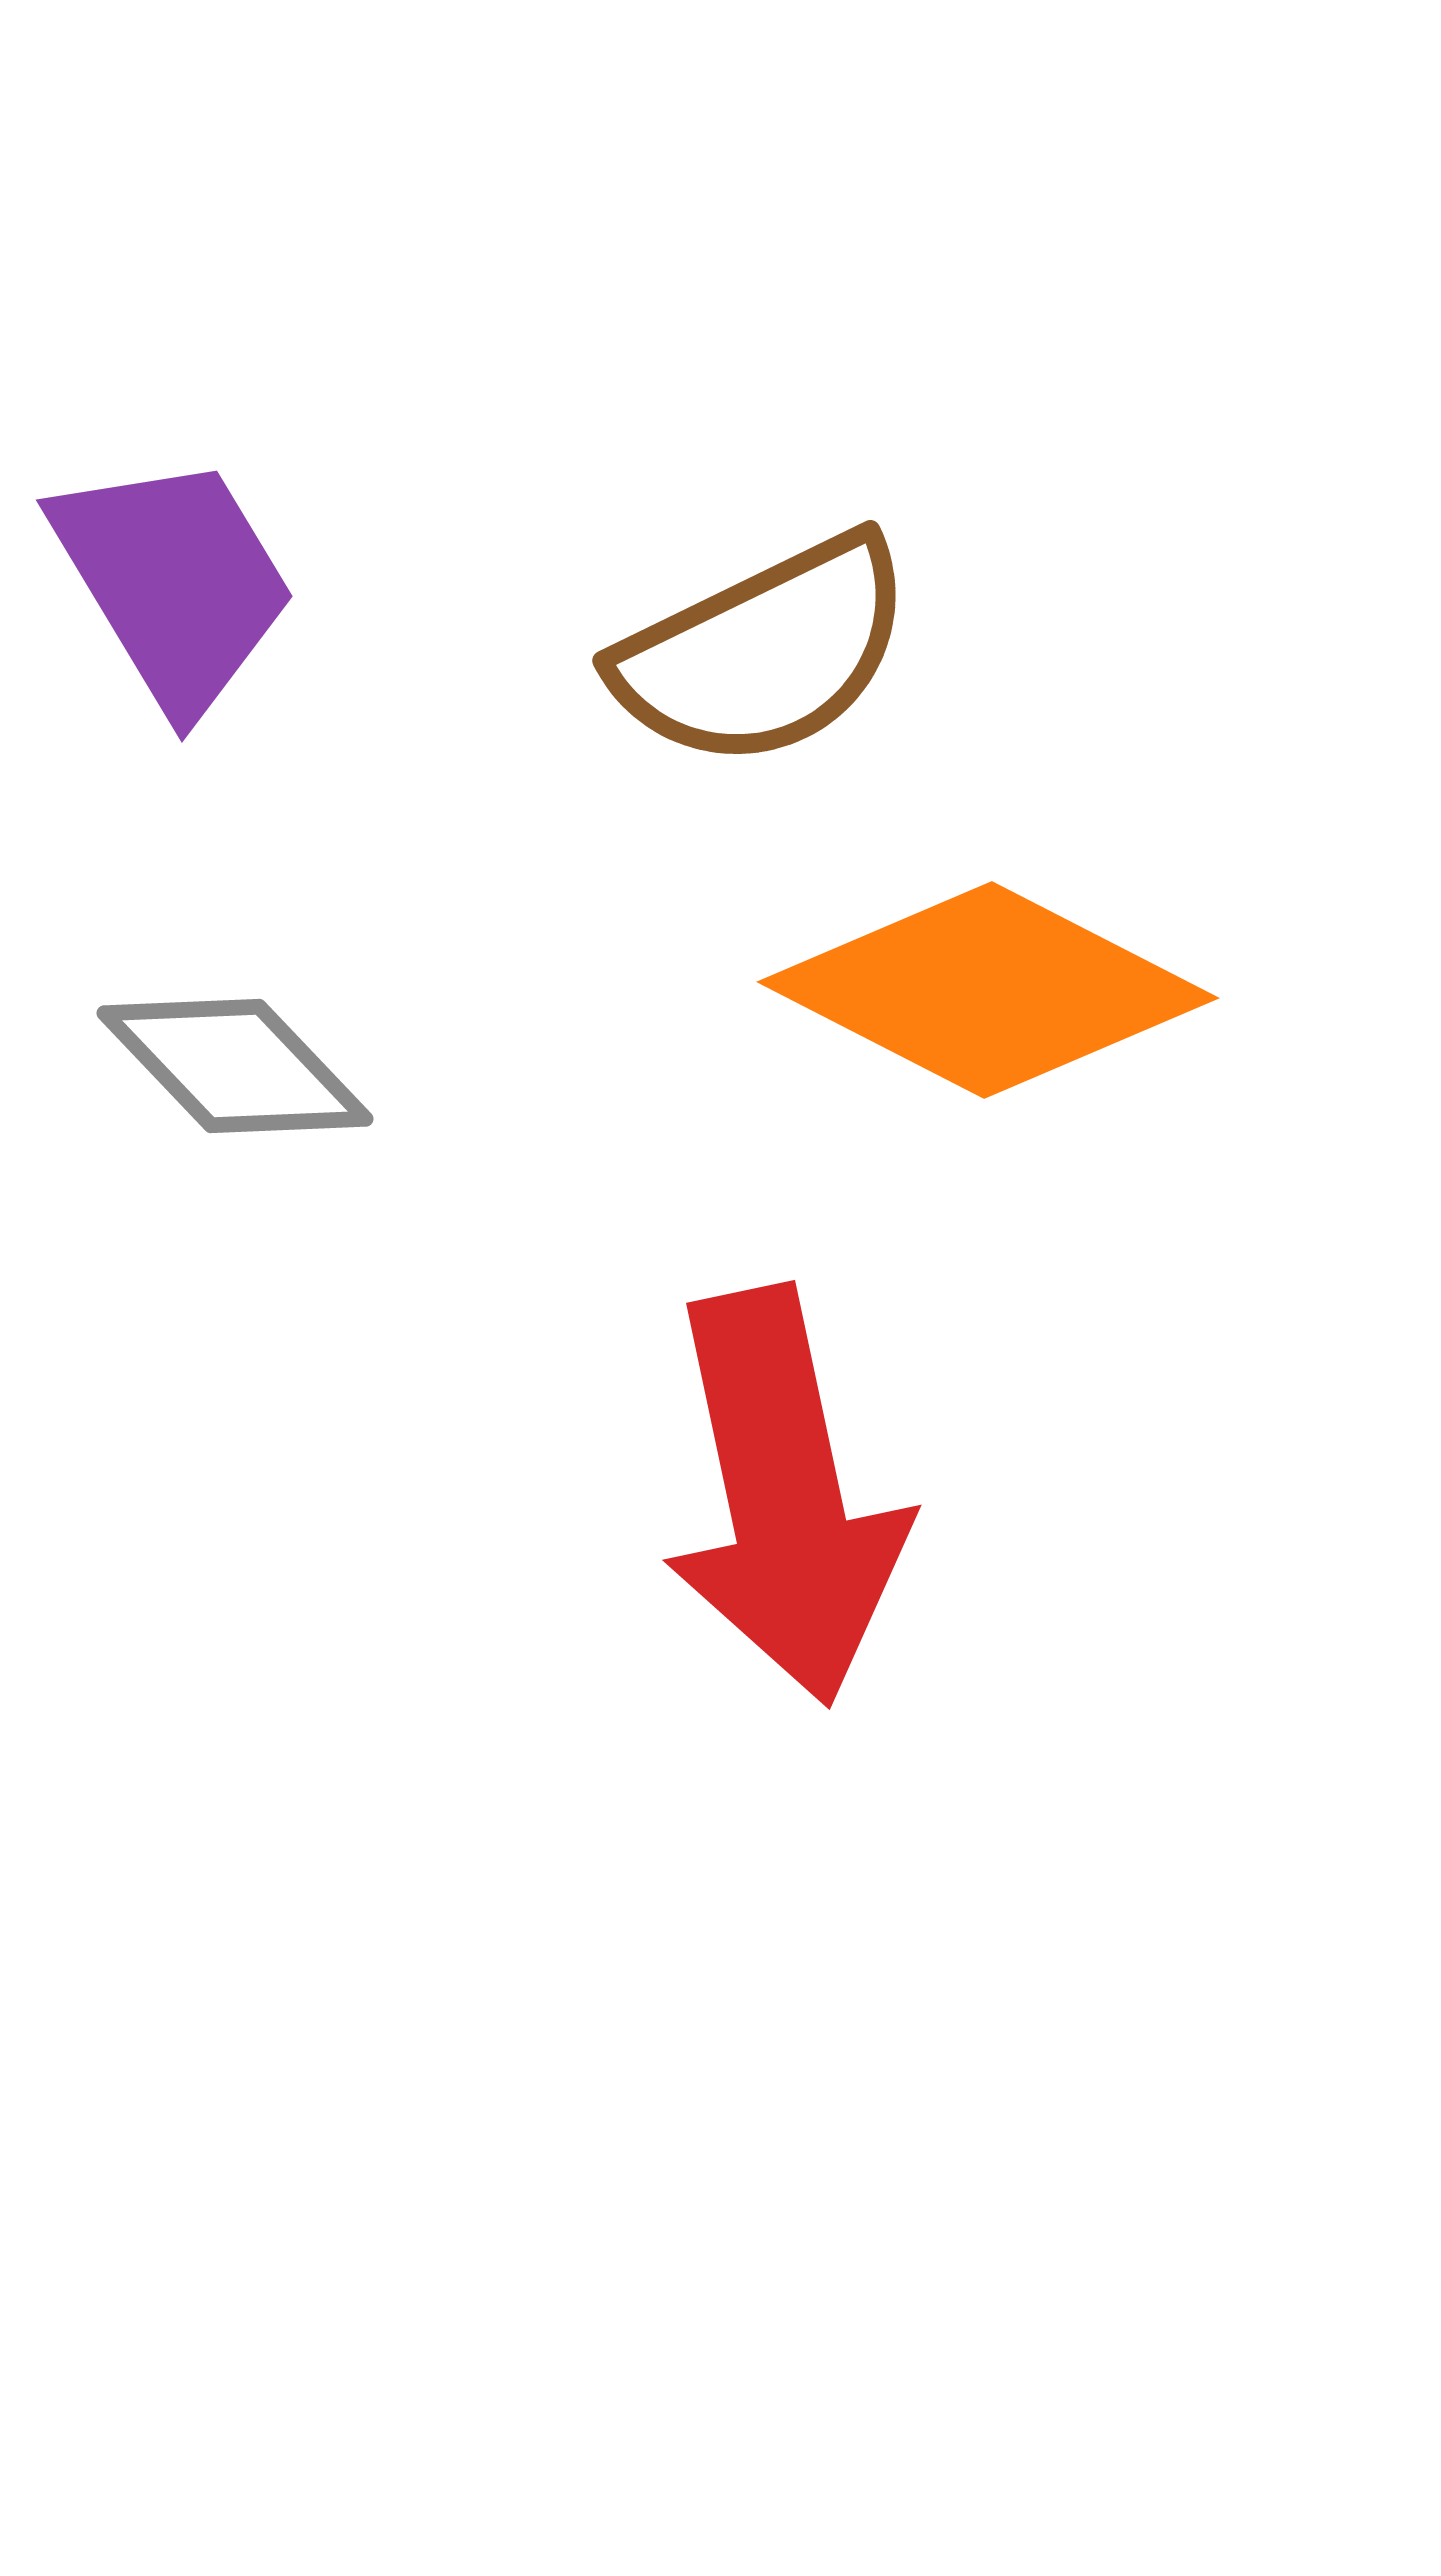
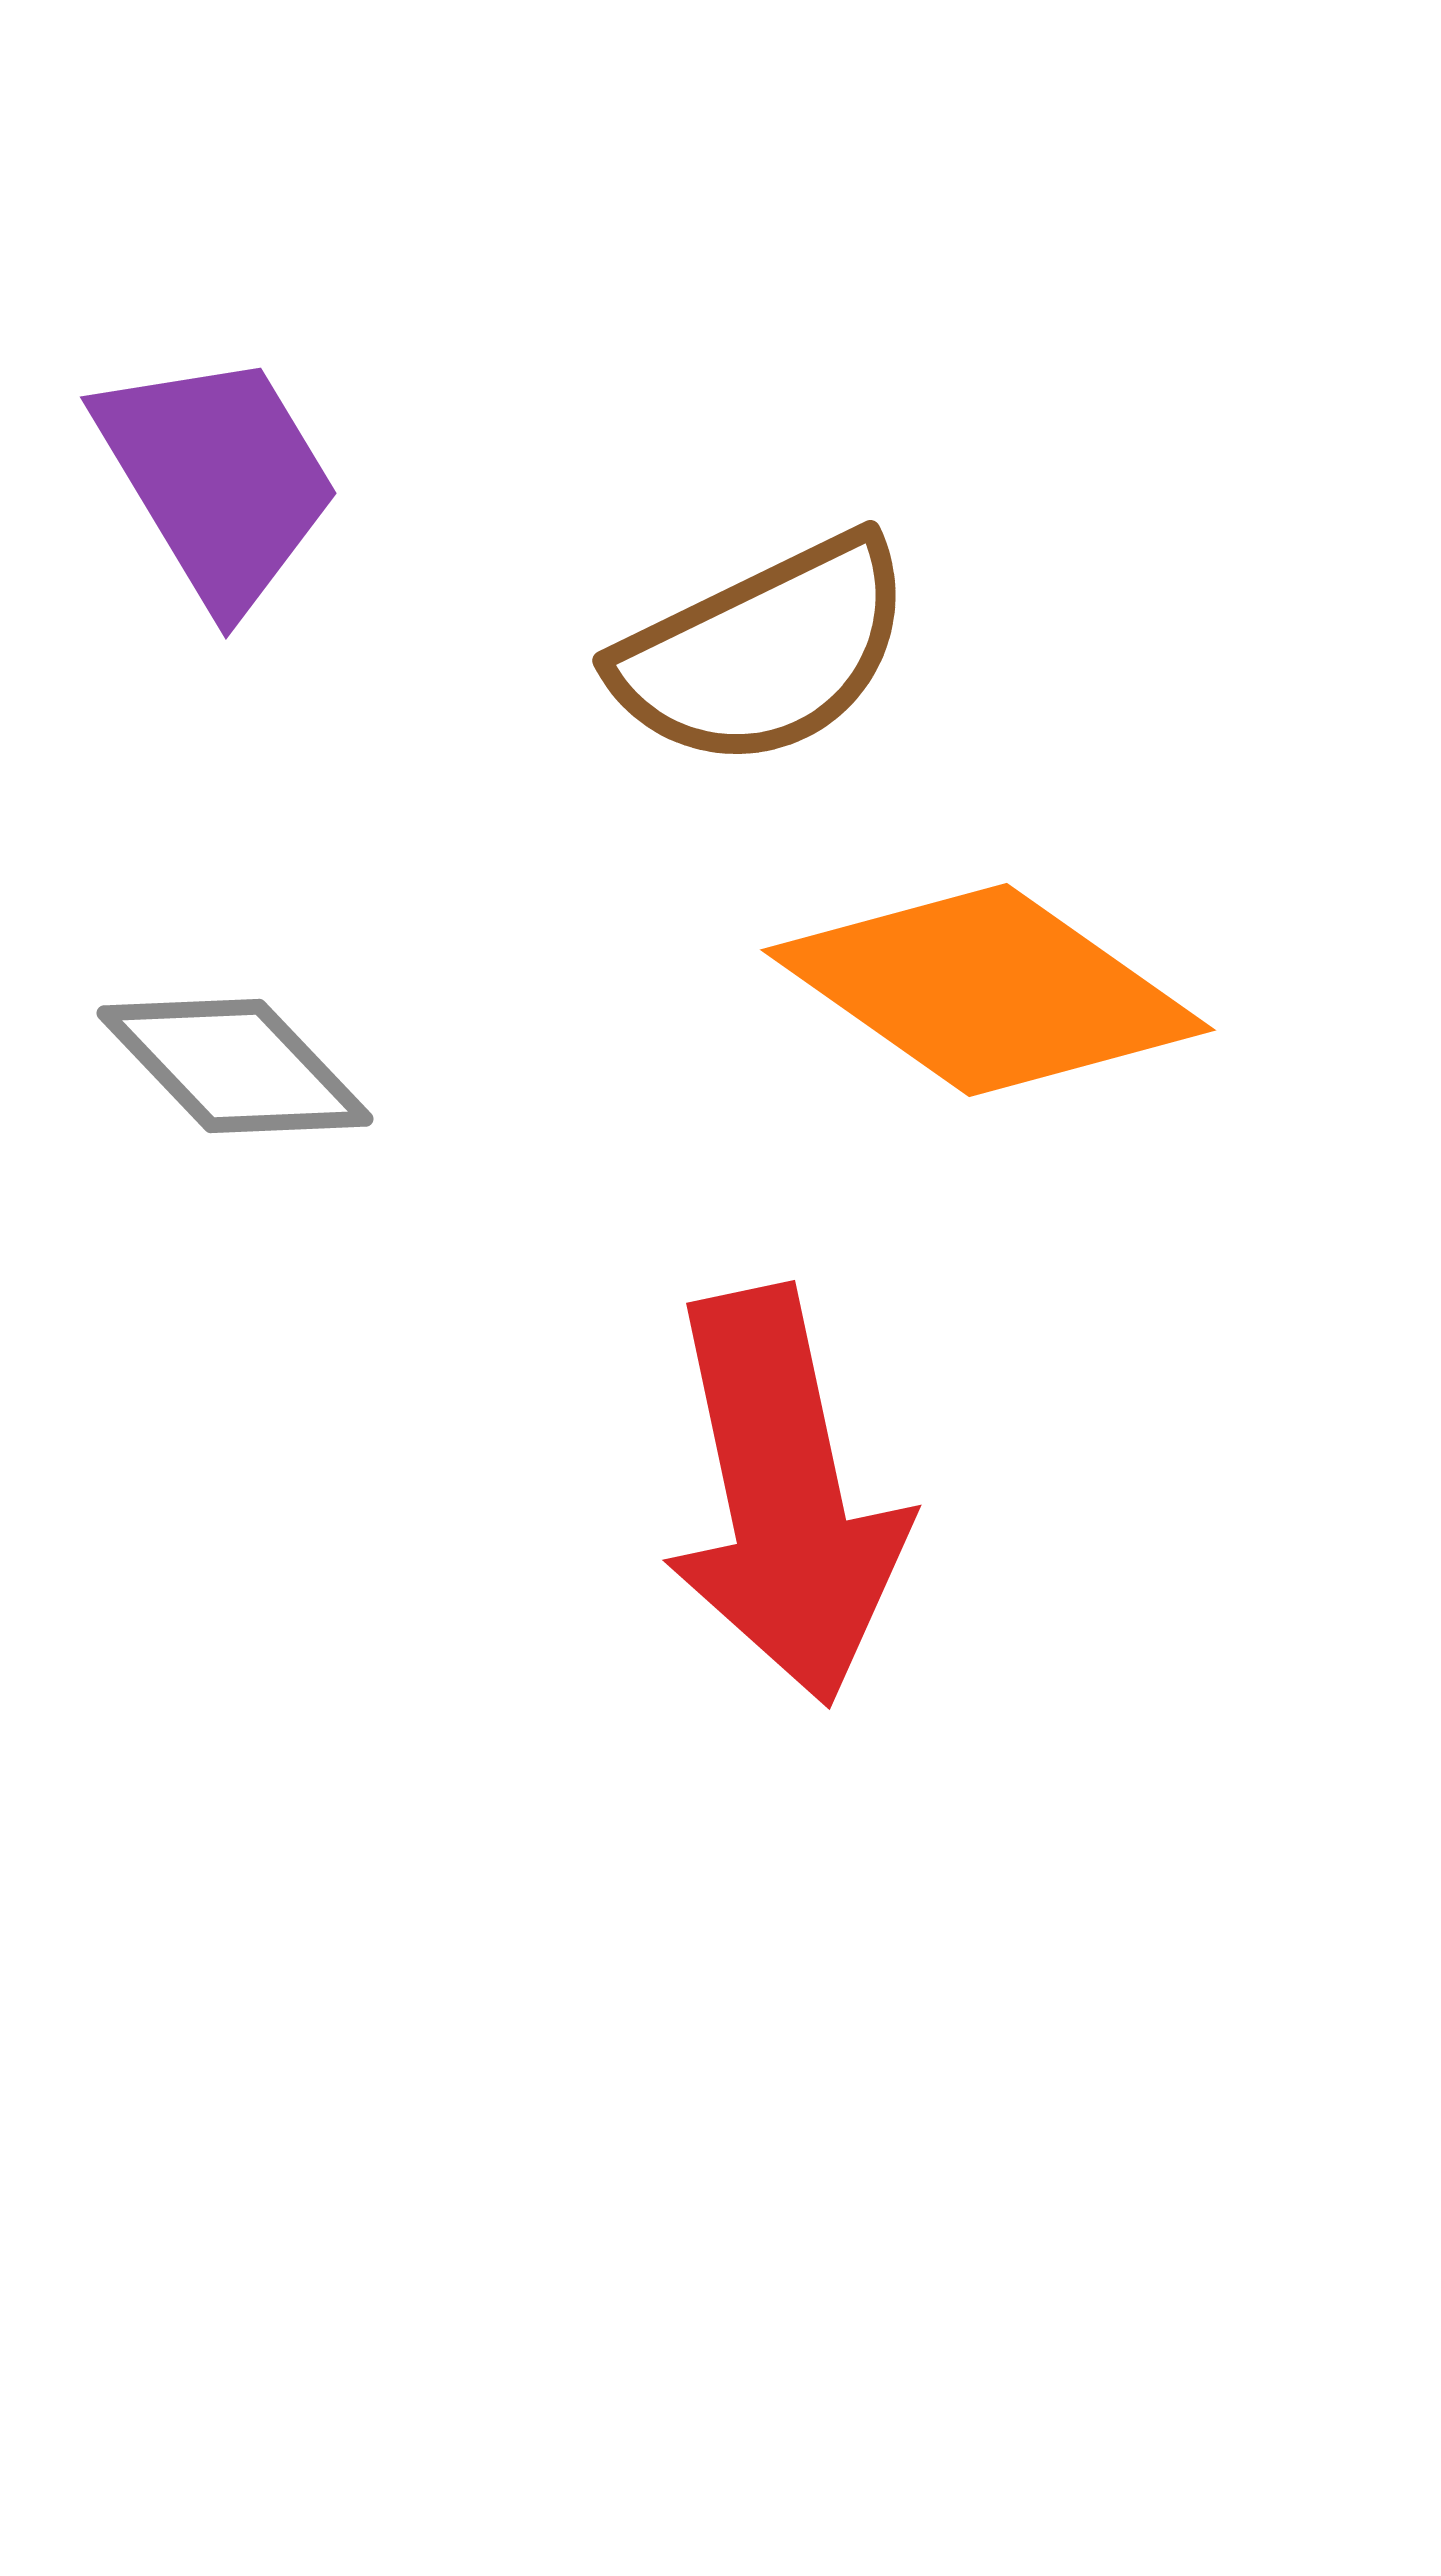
purple trapezoid: moved 44 px right, 103 px up
orange diamond: rotated 8 degrees clockwise
